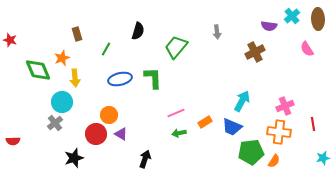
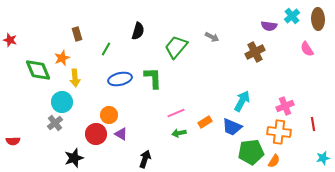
gray arrow: moved 5 px left, 5 px down; rotated 56 degrees counterclockwise
